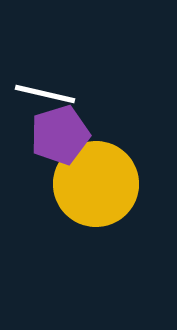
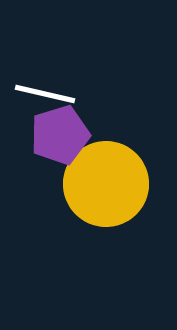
yellow circle: moved 10 px right
